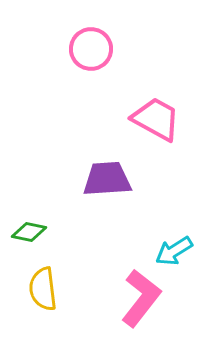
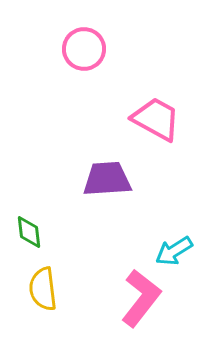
pink circle: moved 7 px left
green diamond: rotated 72 degrees clockwise
